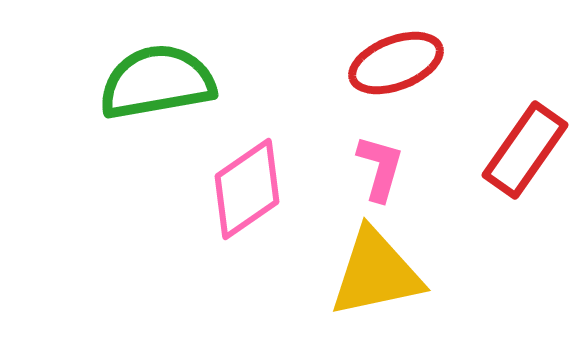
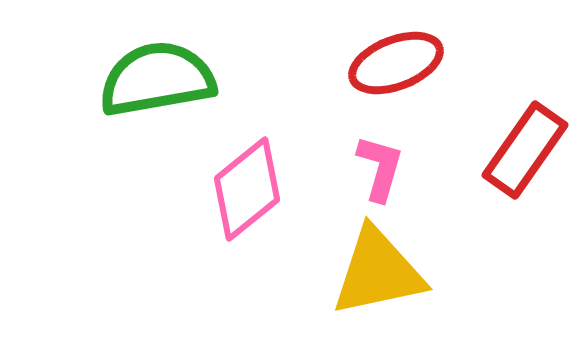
green semicircle: moved 3 px up
pink diamond: rotated 4 degrees counterclockwise
yellow triangle: moved 2 px right, 1 px up
